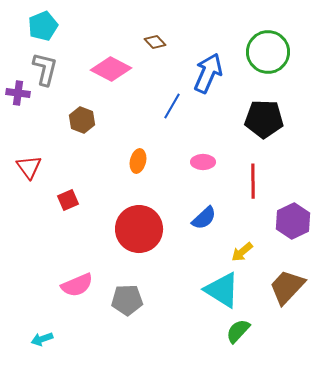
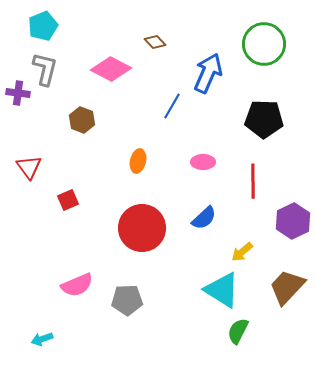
green circle: moved 4 px left, 8 px up
red circle: moved 3 px right, 1 px up
green semicircle: rotated 16 degrees counterclockwise
